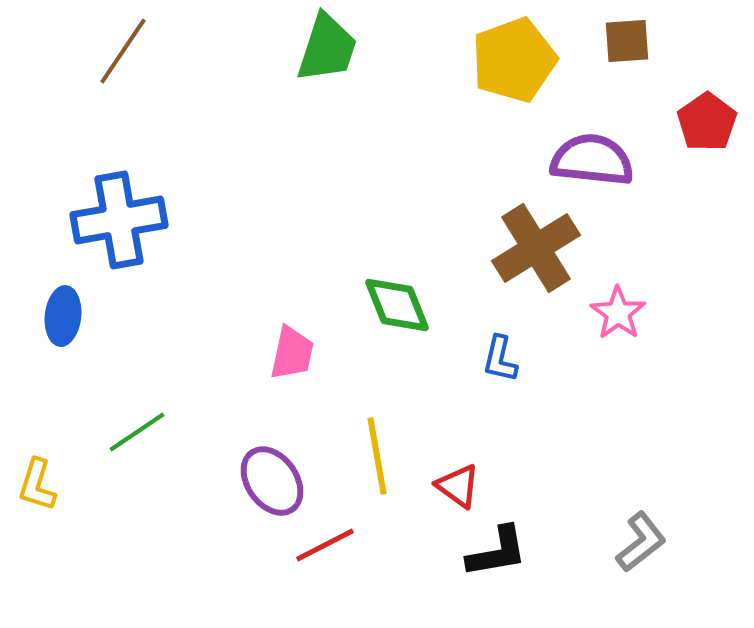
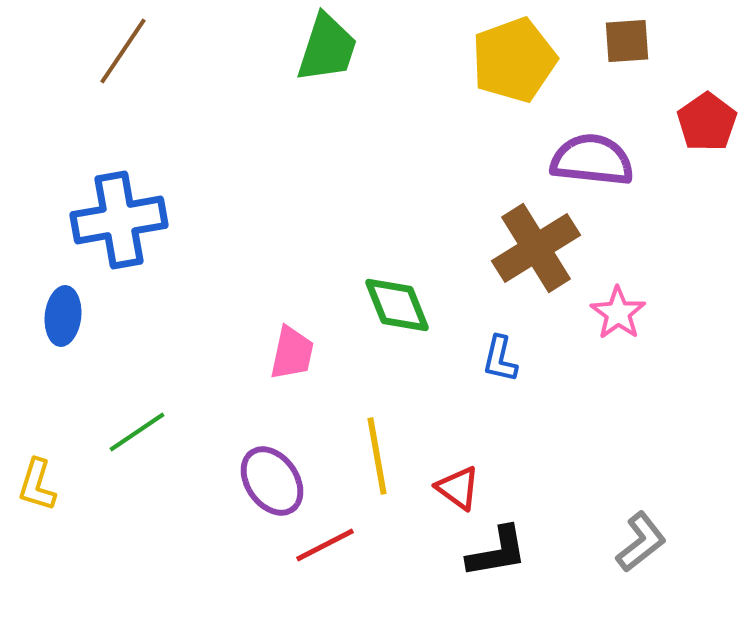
red triangle: moved 2 px down
